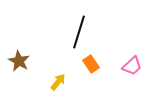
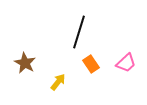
brown star: moved 6 px right, 2 px down
pink trapezoid: moved 6 px left, 3 px up
